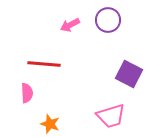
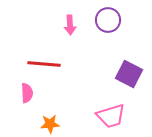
pink arrow: rotated 66 degrees counterclockwise
orange star: rotated 24 degrees counterclockwise
